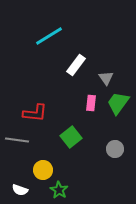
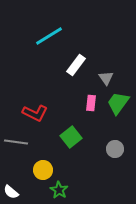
red L-shape: rotated 20 degrees clockwise
gray line: moved 1 px left, 2 px down
white semicircle: moved 9 px left, 2 px down; rotated 21 degrees clockwise
